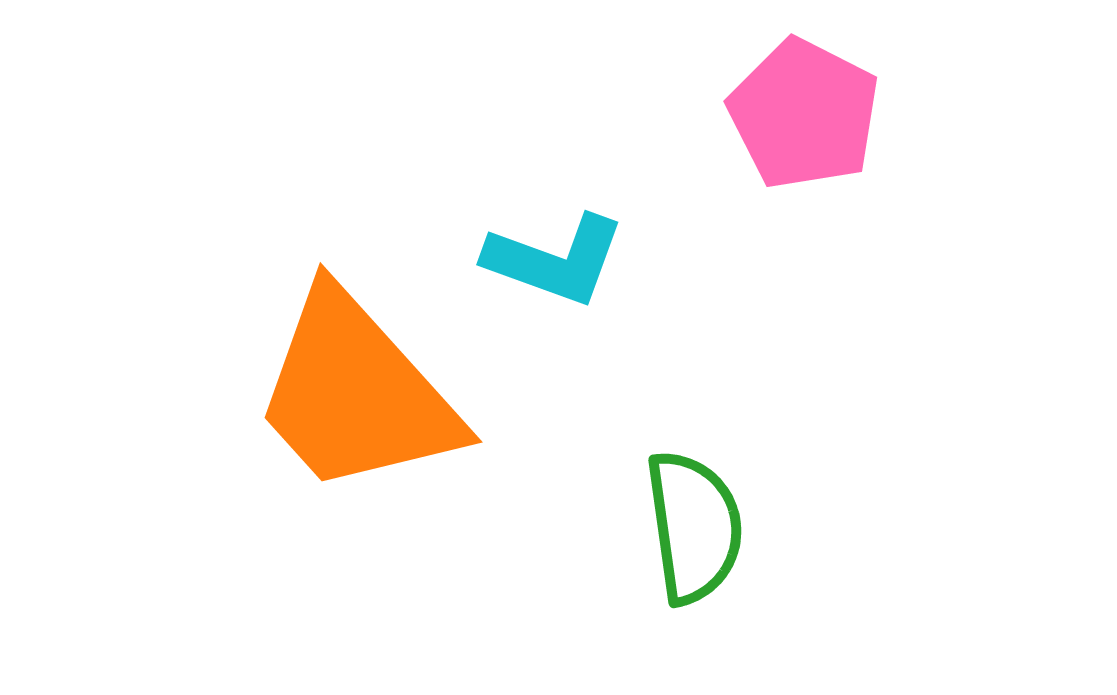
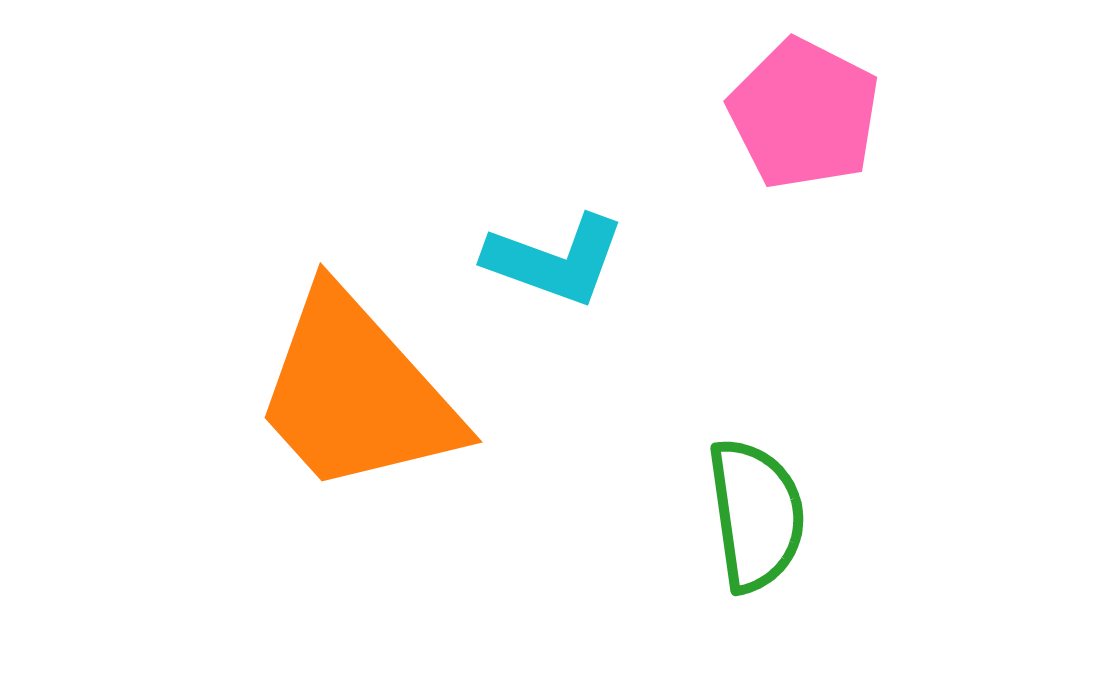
green semicircle: moved 62 px right, 12 px up
